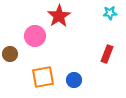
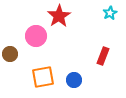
cyan star: rotated 24 degrees counterclockwise
pink circle: moved 1 px right
red rectangle: moved 4 px left, 2 px down
